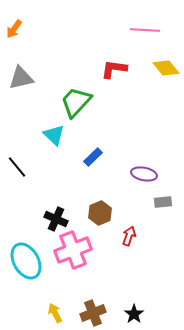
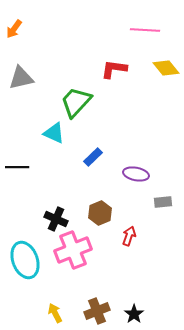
cyan triangle: moved 2 px up; rotated 20 degrees counterclockwise
black line: rotated 50 degrees counterclockwise
purple ellipse: moved 8 px left
cyan ellipse: moved 1 px left, 1 px up; rotated 9 degrees clockwise
brown cross: moved 4 px right, 2 px up
